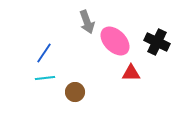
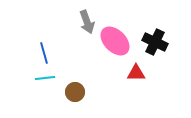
black cross: moved 2 px left
blue line: rotated 50 degrees counterclockwise
red triangle: moved 5 px right
